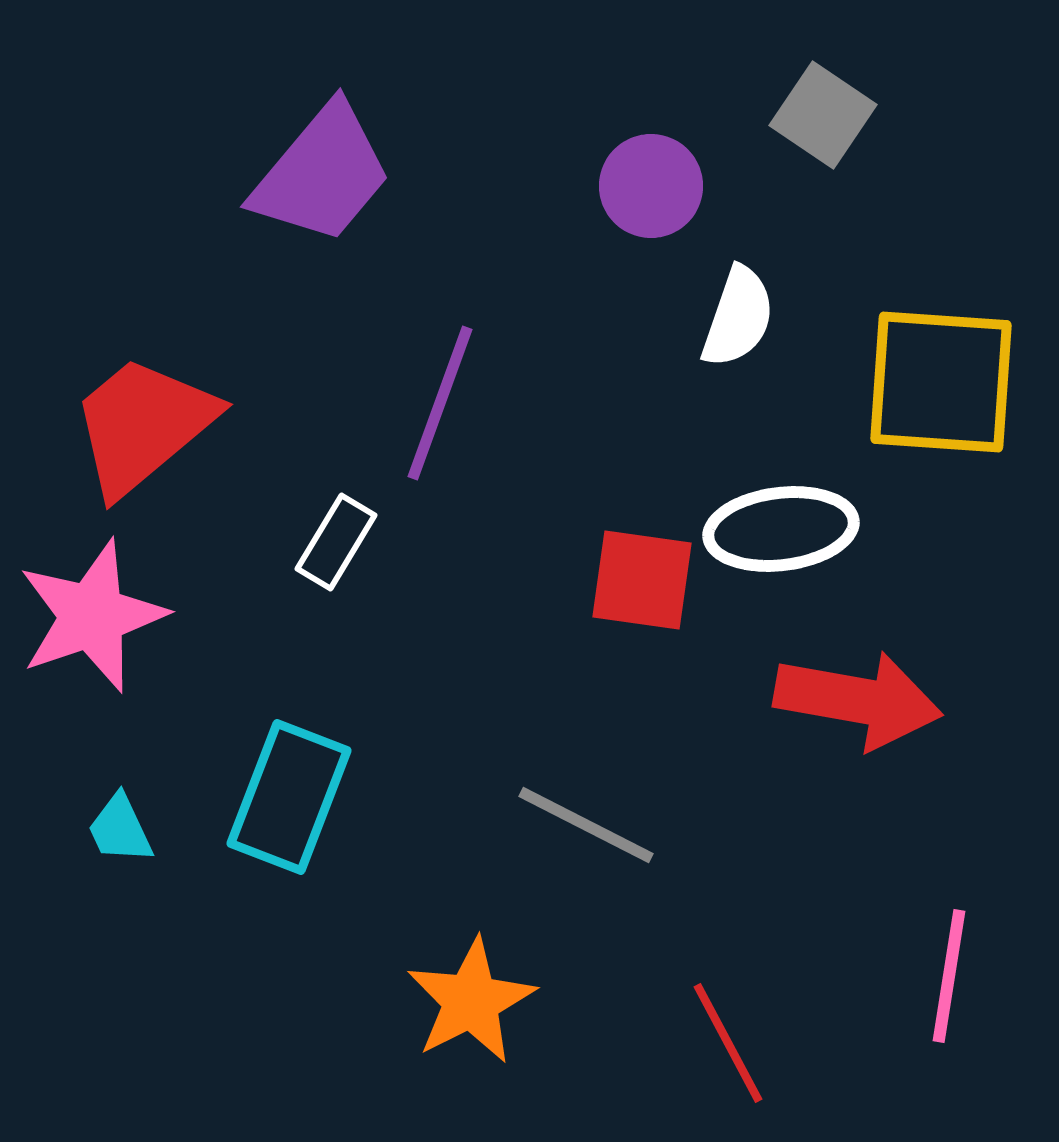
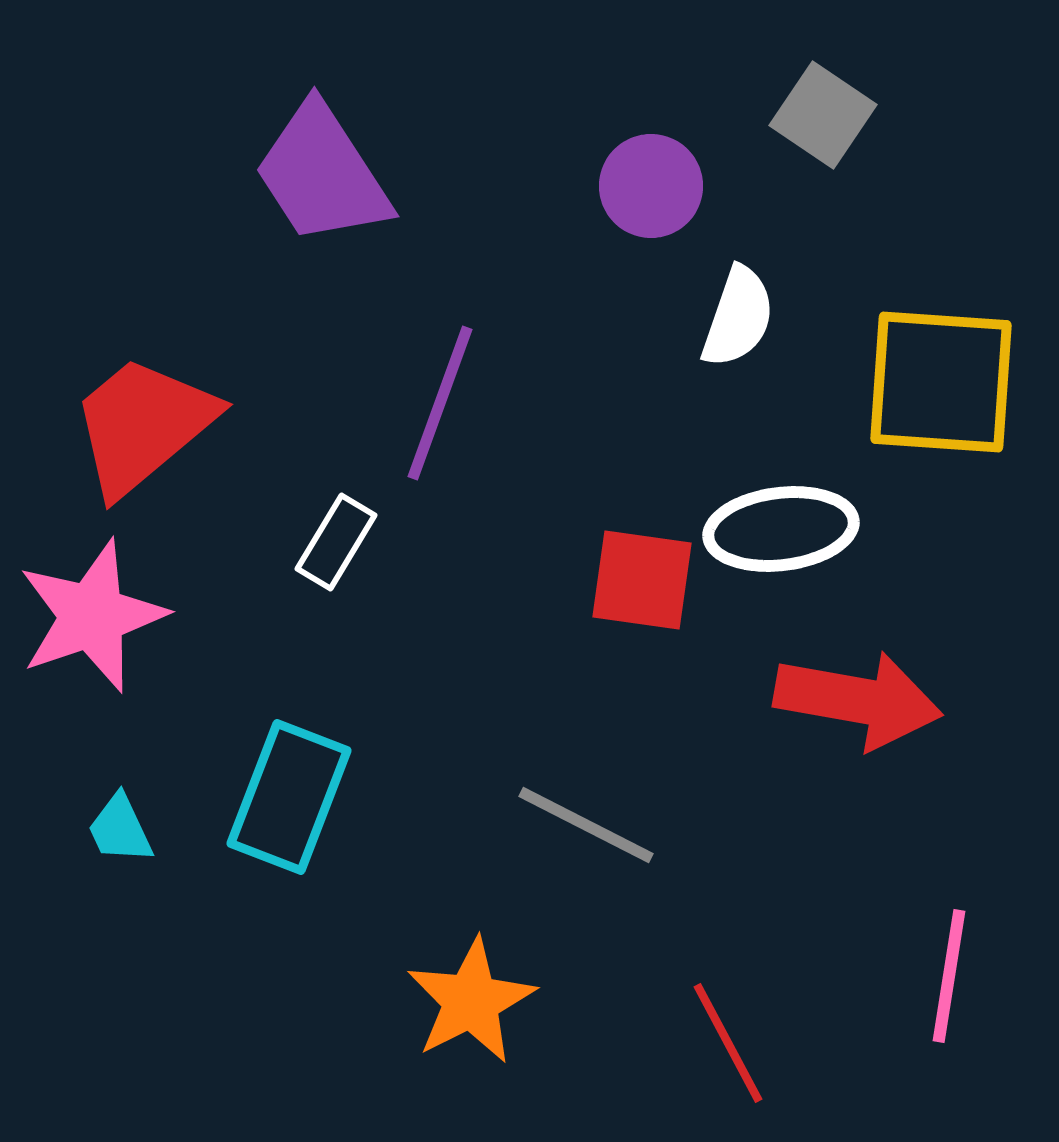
purple trapezoid: rotated 107 degrees clockwise
